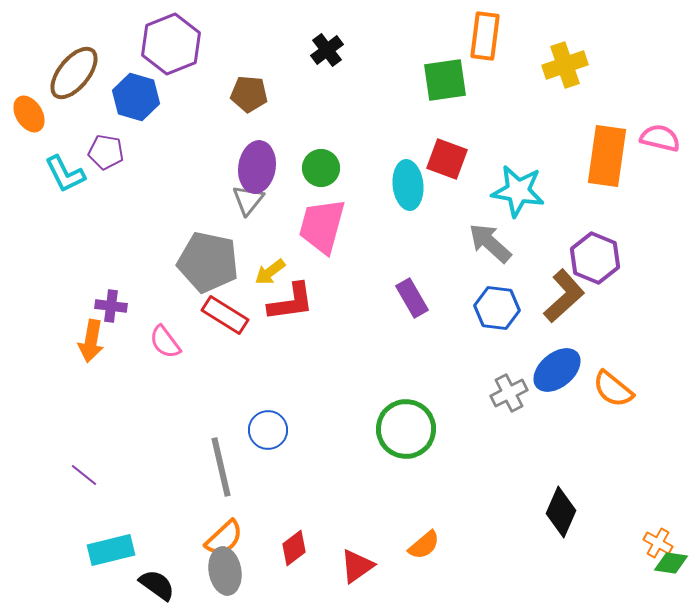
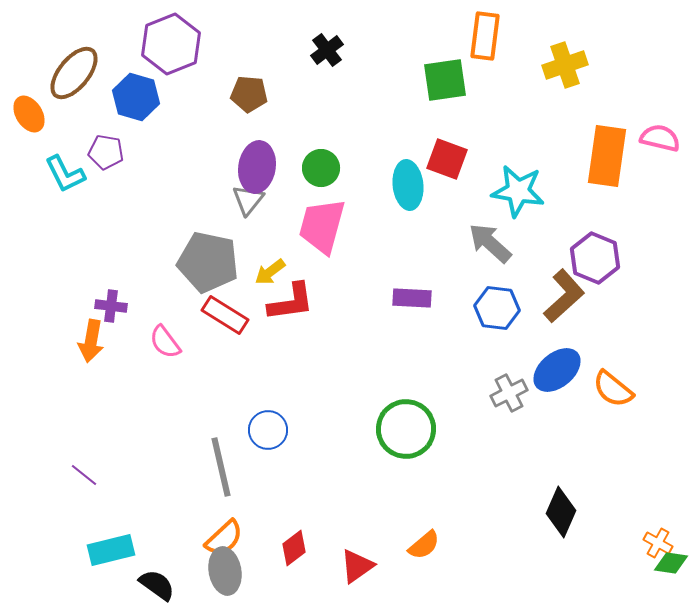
purple rectangle at (412, 298): rotated 57 degrees counterclockwise
